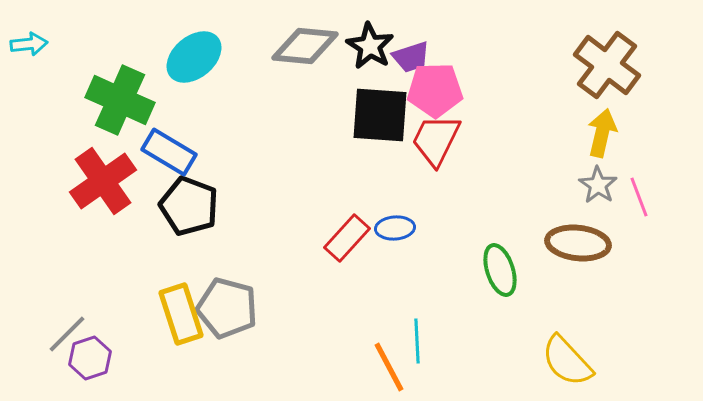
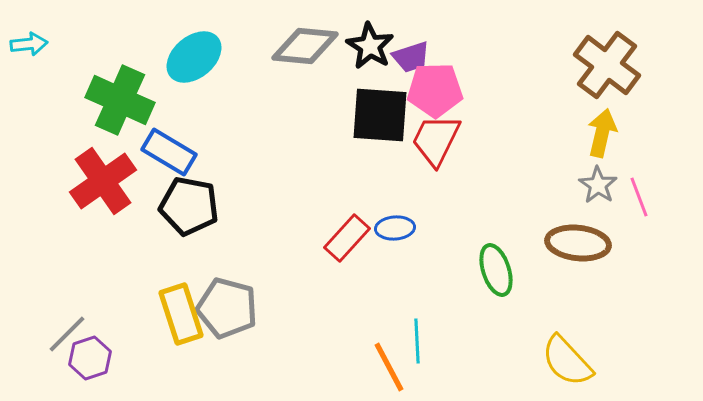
black pentagon: rotated 10 degrees counterclockwise
green ellipse: moved 4 px left
